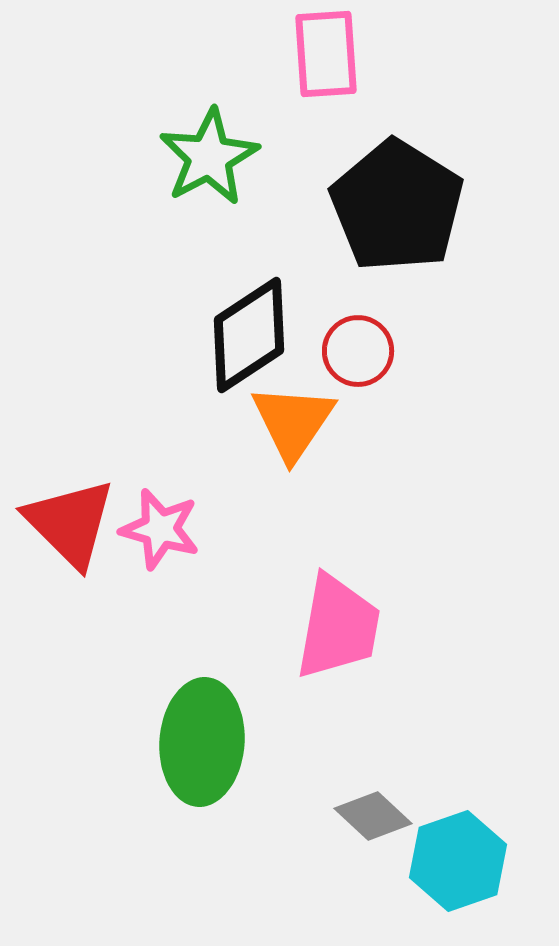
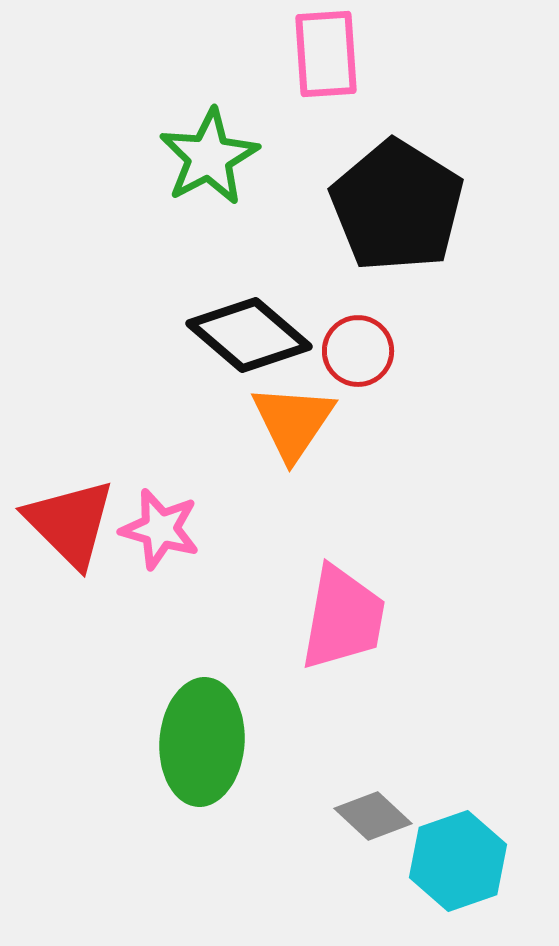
black diamond: rotated 74 degrees clockwise
pink trapezoid: moved 5 px right, 9 px up
